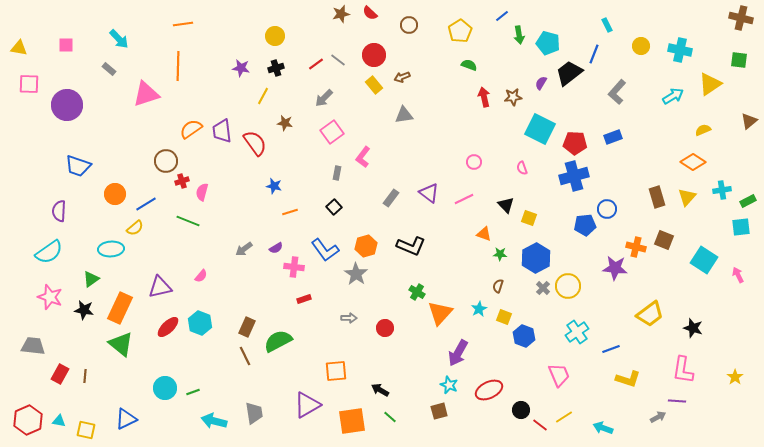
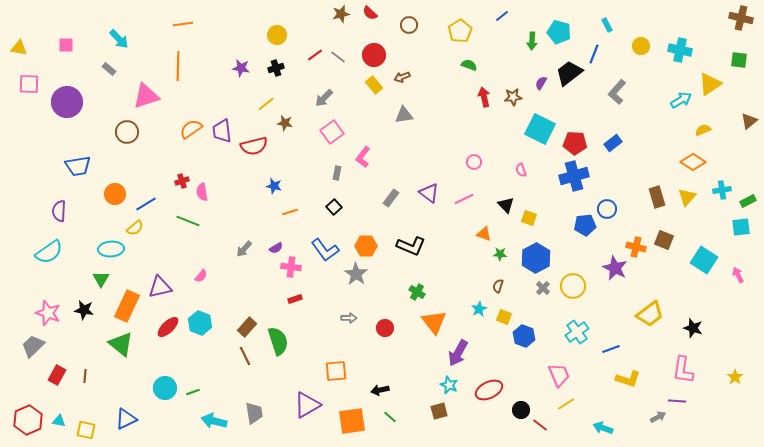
green arrow at (519, 35): moved 13 px right, 6 px down; rotated 12 degrees clockwise
yellow circle at (275, 36): moved 2 px right, 1 px up
cyan pentagon at (548, 43): moved 11 px right, 11 px up
gray line at (338, 60): moved 3 px up
red line at (316, 64): moved 1 px left, 9 px up
pink triangle at (146, 94): moved 2 px down
yellow line at (263, 96): moved 3 px right, 8 px down; rotated 24 degrees clockwise
cyan arrow at (673, 96): moved 8 px right, 4 px down
purple circle at (67, 105): moved 3 px up
blue rectangle at (613, 137): moved 6 px down; rotated 18 degrees counterclockwise
red semicircle at (255, 143): moved 1 px left, 3 px down; rotated 112 degrees clockwise
brown circle at (166, 161): moved 39 px left, 29 px up
blue trapezoid at (78, 166): rotated 28 degrees counterclockwise
pink semicircle at (522, 168): moved 1 px left, 2 px down
pink semicircle at (202, 192): rotated 24 degrees counterclockwise
orange hexagon at (366, 246): rotated 15 degrees clockwise
gray arrow at (244, 249): rotated 12 degrees counterclockwise
pink cross at (294, 267): moved 3 px left
purple star at (615, 268): rotated 20 degrees clockwise
green triangle at (91, 279): moved 10 px right; rotated 24 degrees counterclockwise
yellow circle at (568, 286): moved 5 px right
pink star at (50, 297): moved 2 px left, 16 px down
red rectangle at (304, 299): moved 9 px left
orange rectangle at (120, 308): moved 7 px right, 2 px up
orange triangle at (440, 313): moved 6 px left, 9 px down; rotated 20 degrees counterclockwise
brown rectangle at (247, 327): rotated 18 degrees clockwise
green semicircle at (278, 341): rotated 100 degrees clockwise
gray trapezoid at (33, 346): rotated 50 degrees counterclockwise
red rectangle at (60, 374): moved 3 px left, 1 px down
black arrow at (380, 390): rotated 42 degrees counterclockwise
yellow line at (564, 417): moved 2 px right, 13 px up
